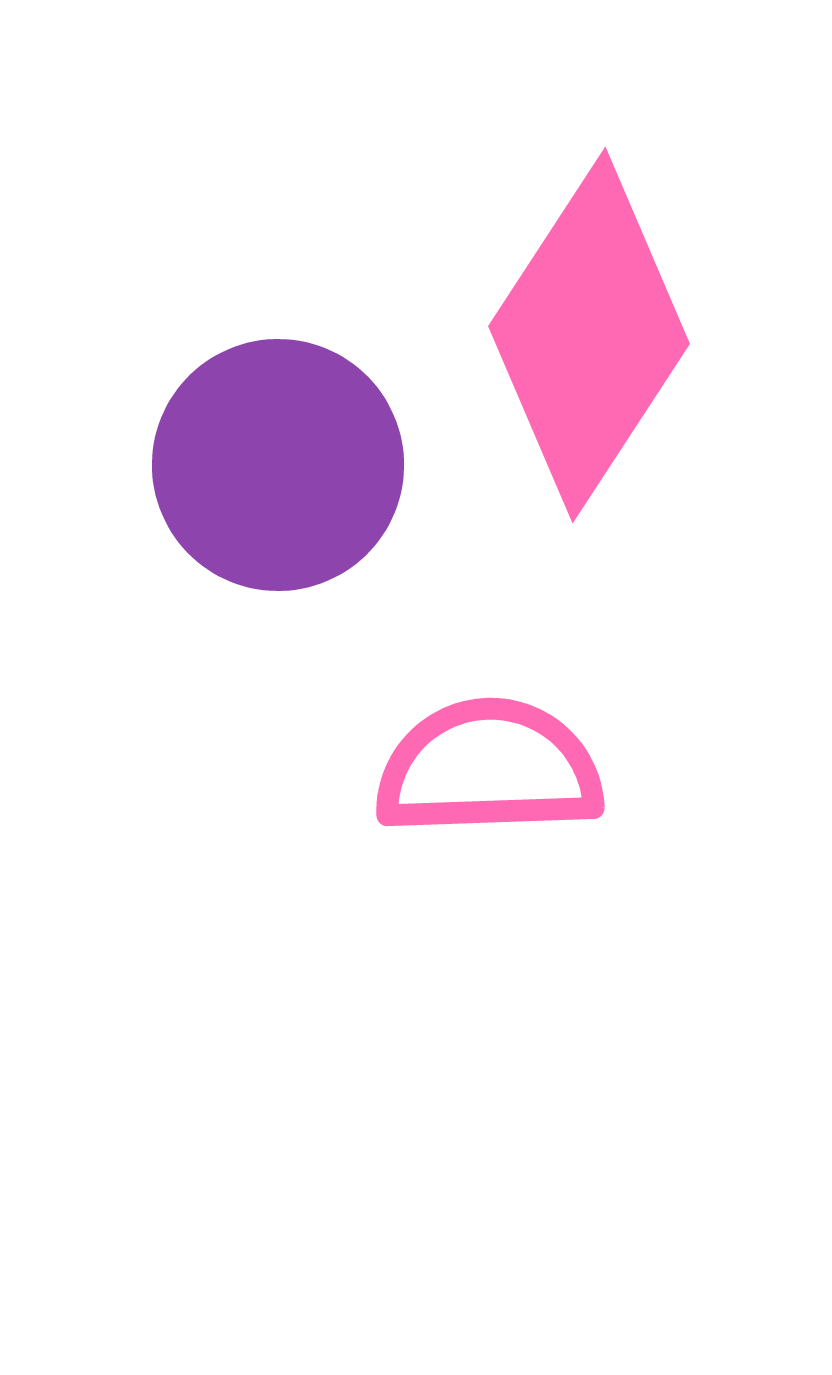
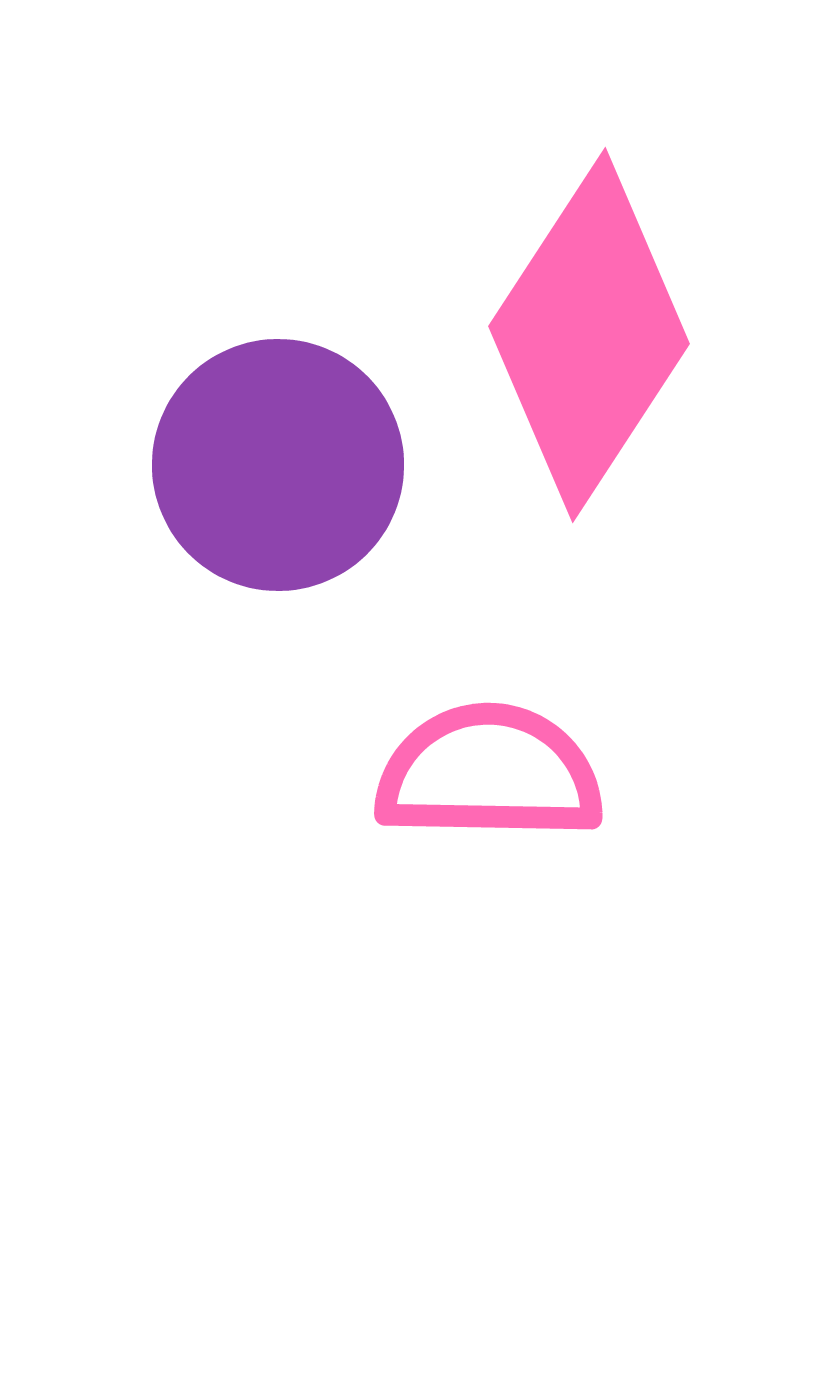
pink semicircle: moved 5 px down; rotated 3 degrees clockwise
